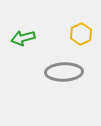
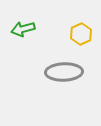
green arrow: moved 9 px up
